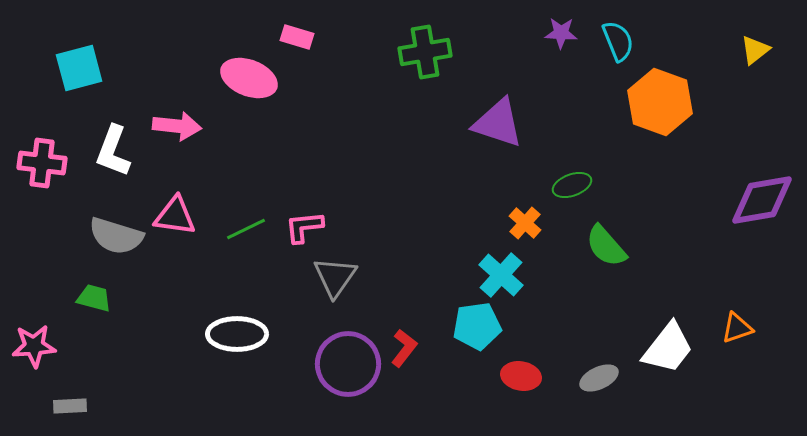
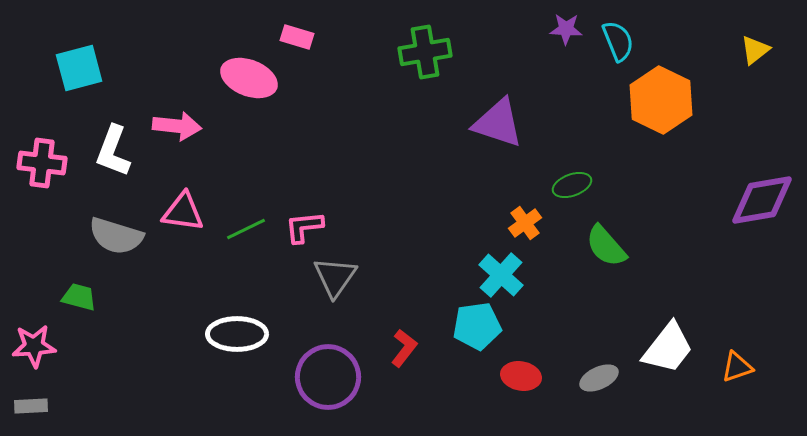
purple star: moved 5 px right, 4 px up
orange hexagon: moved 1 px right, 2 px up; rotated 6 degrees clockwise
pink triangle: moved 8 px right, 4 px up
orange cross: rotated 12 degrees clockwise
green trapezoid: moved 15 px left, 1 px up
orange triangle: moved 39 px down
purple circle: moved 20 px left, 13 px down
gray rectangle: moved 39 px left
